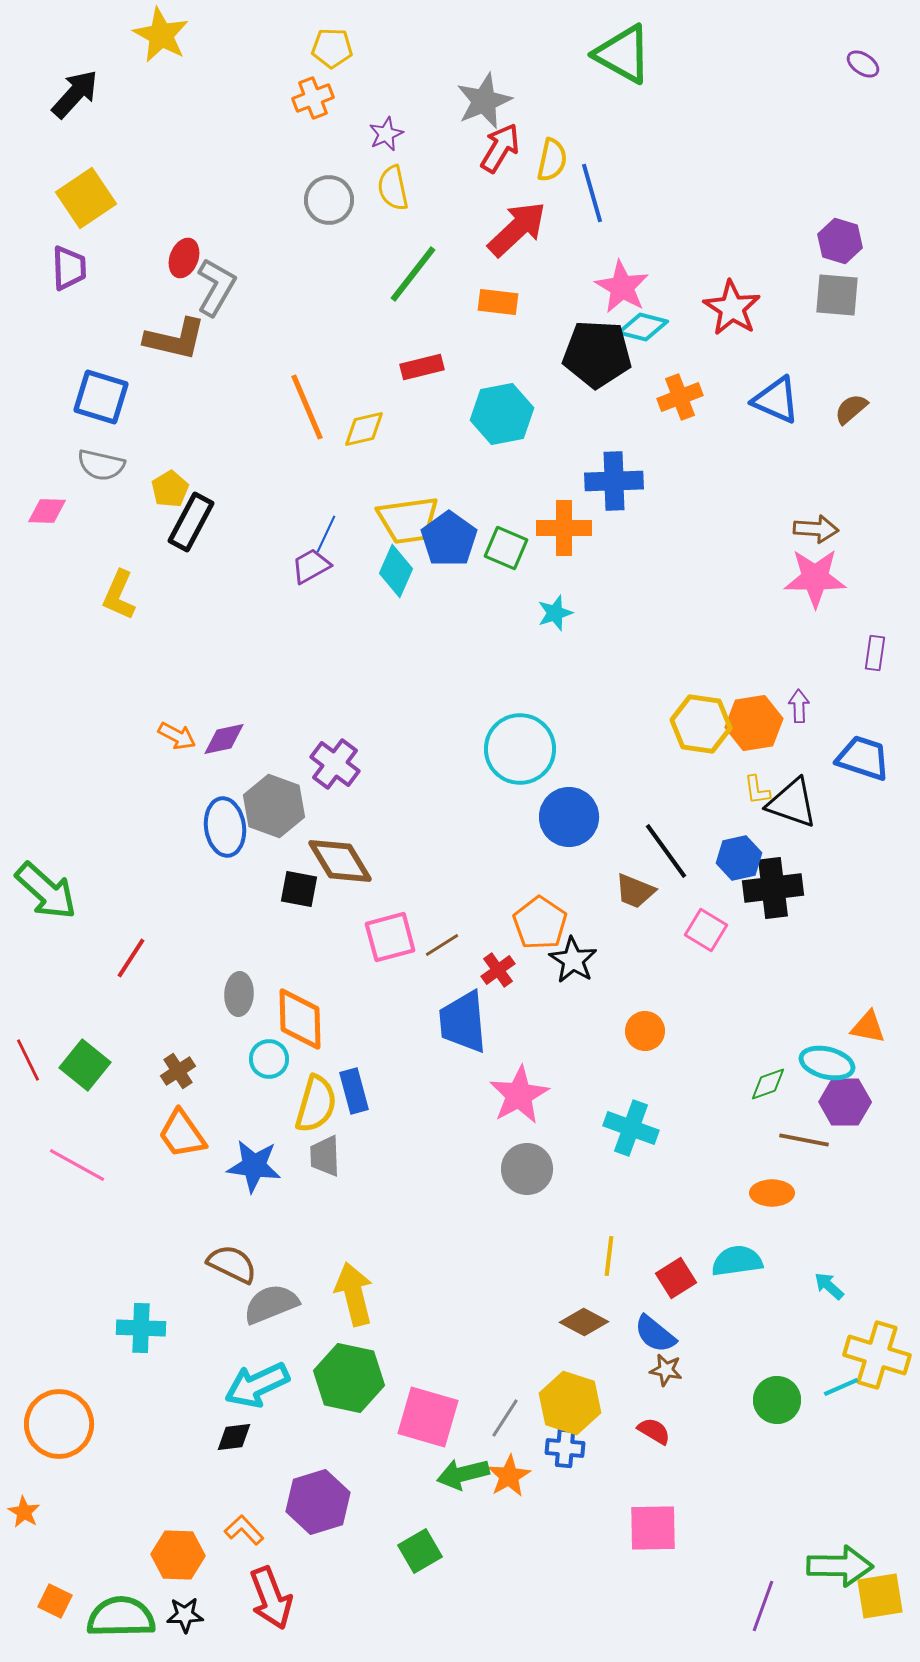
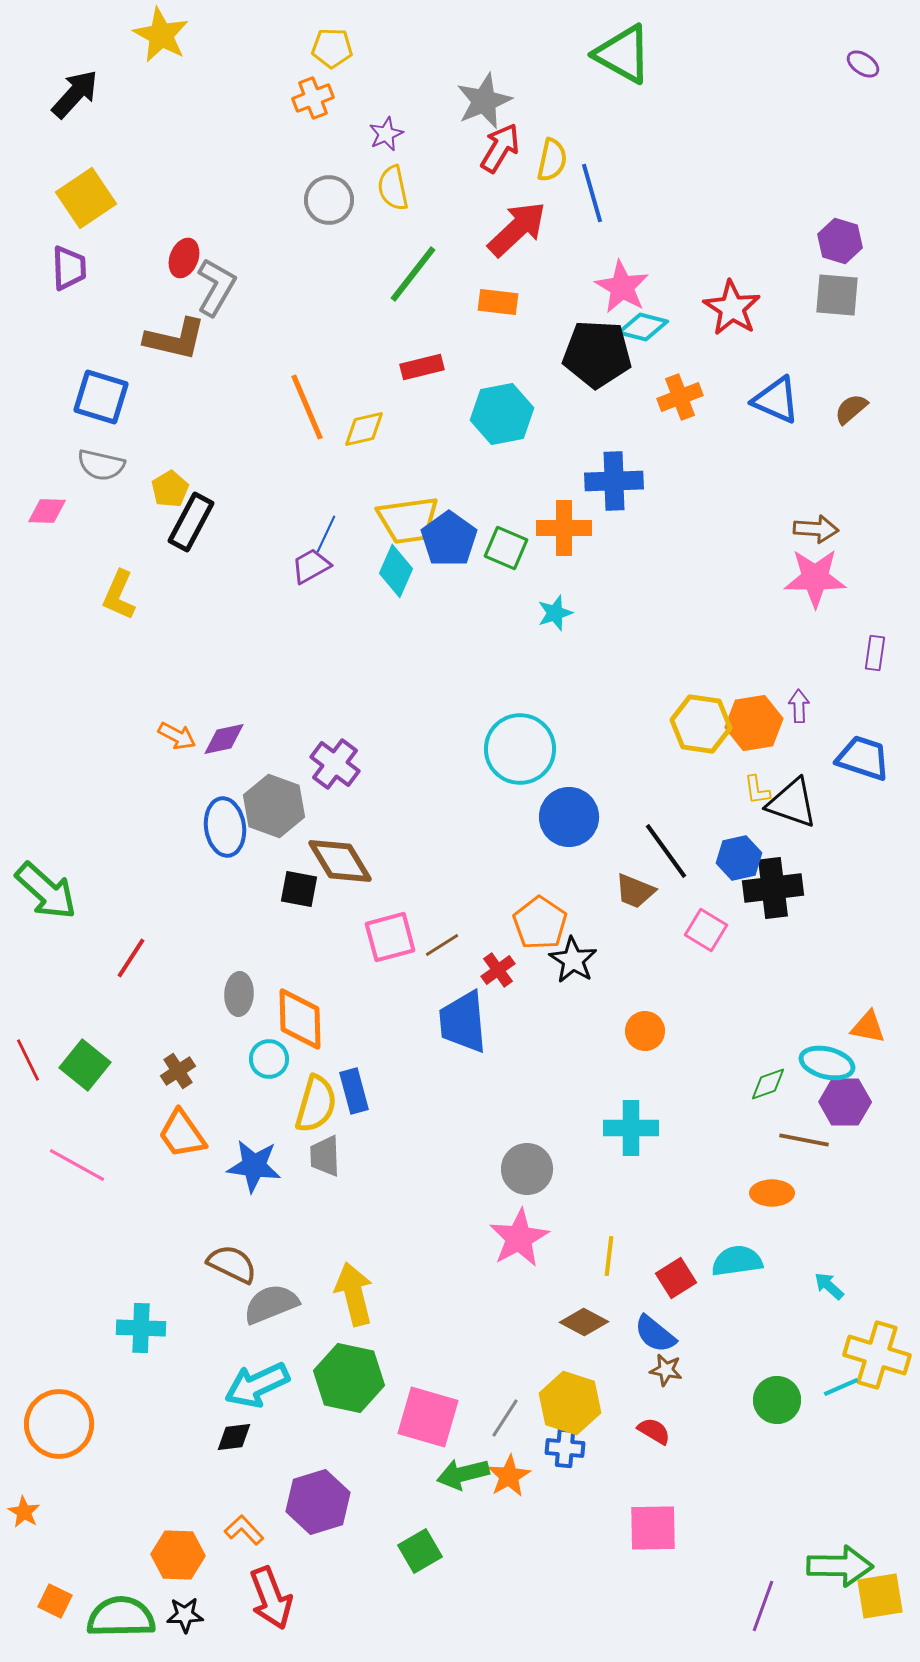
pink star at (519, 1095): moved 143 px down
cyan cross at (631, 1128): rotated 20 degrees counterclockwise
